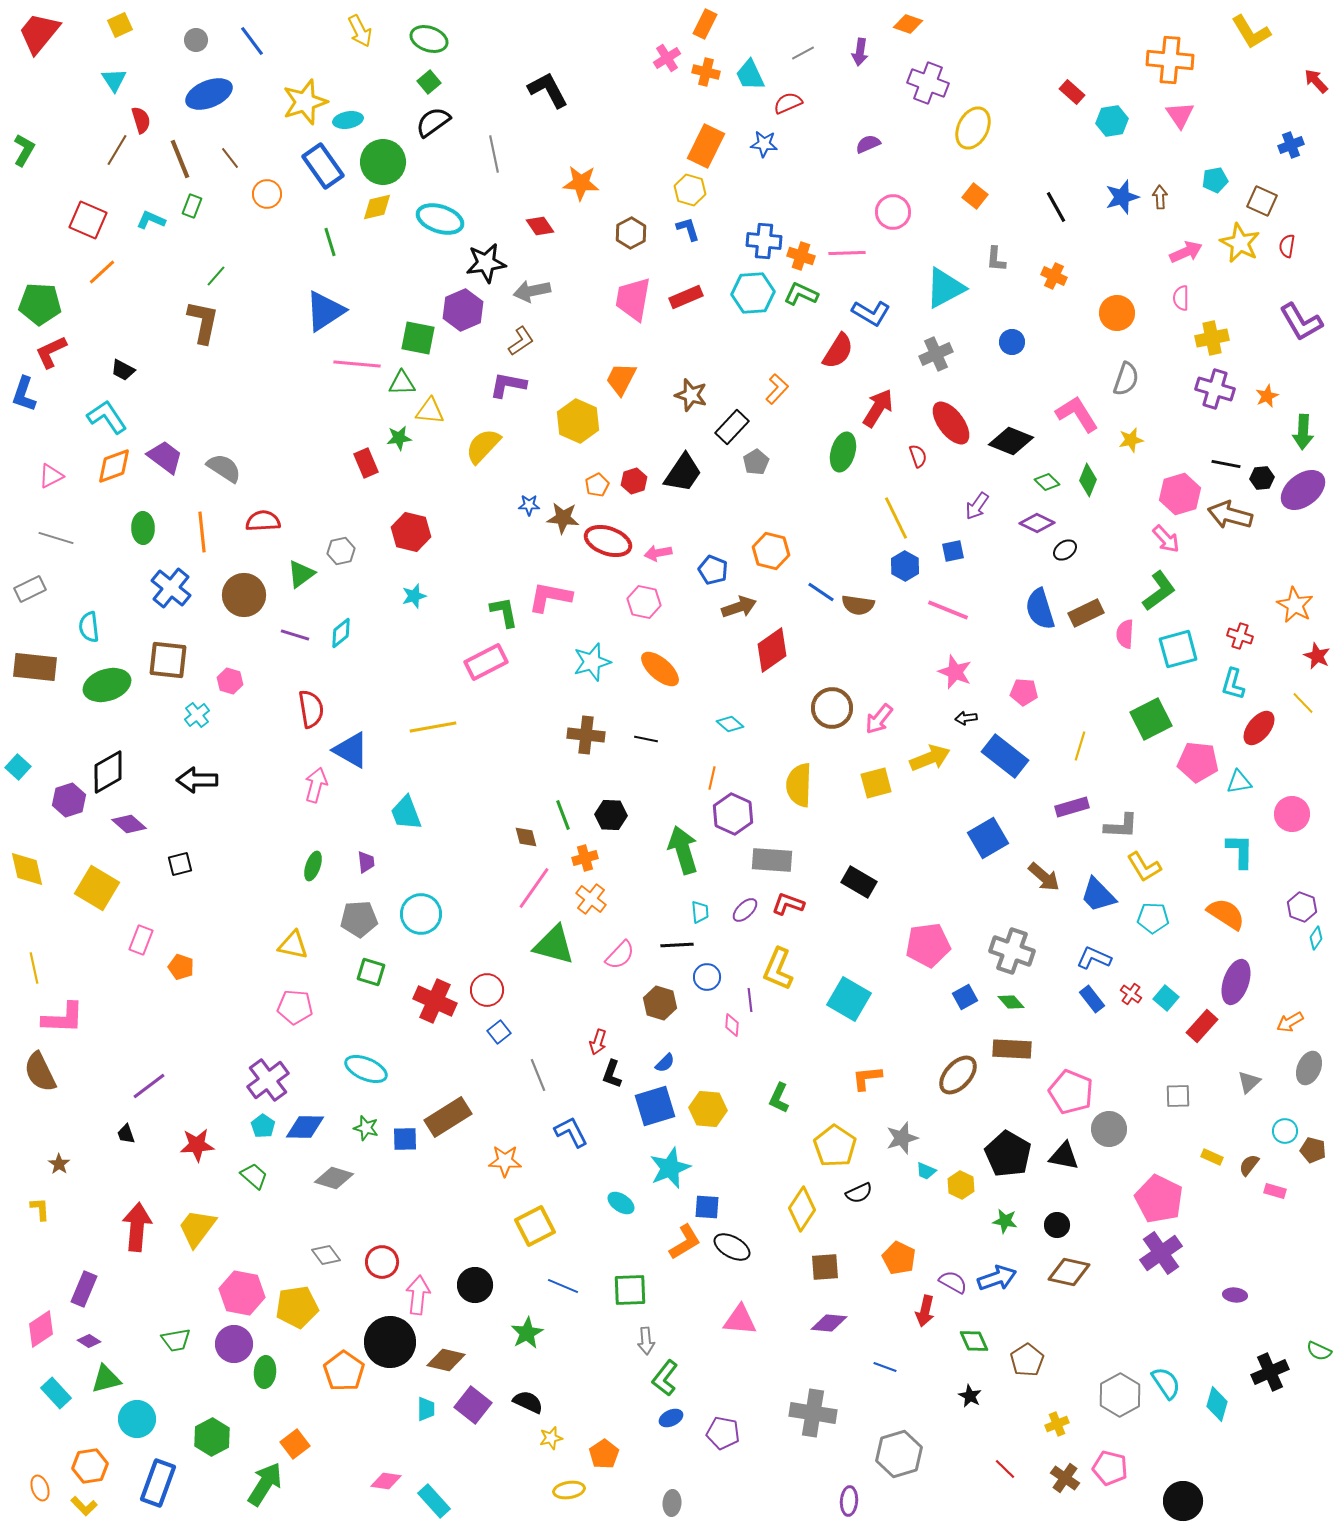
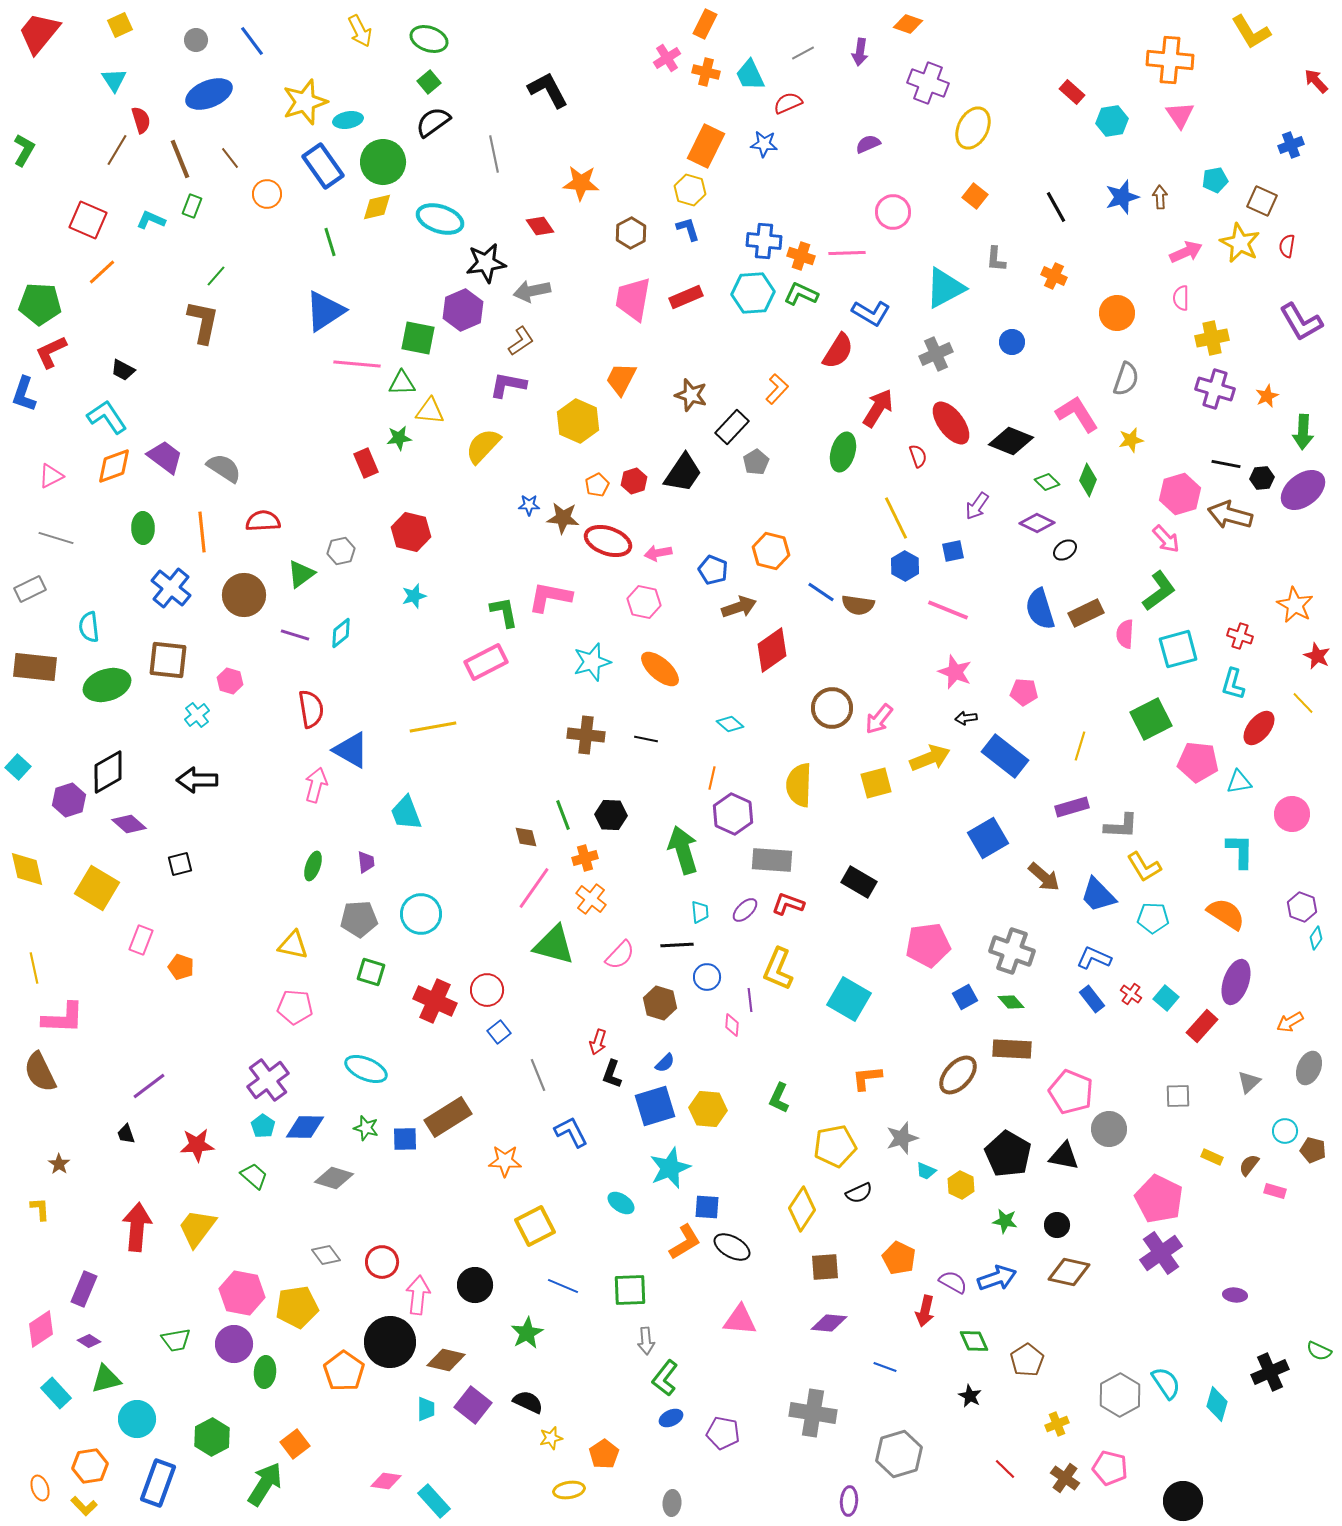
yellow pentagon at (835, 1146): rotated 27 degrees clockwise
